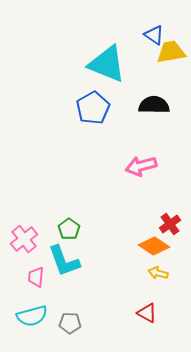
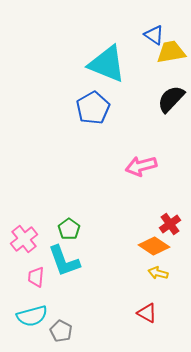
black semicircle: moved 17 px right, 6 px up; rotated 48 degrees counterclockwise
gray pentagon: moved 9 px left, 8 px down; rotated 25 degrees clockwise
